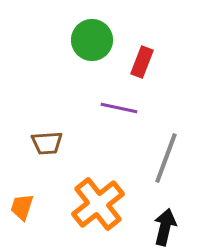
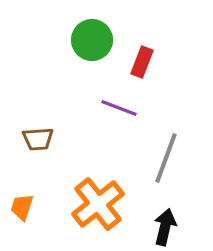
purple line: rotated 9 degrees clockwise
brown trapezoid: moved 9 px left, 4 px up
